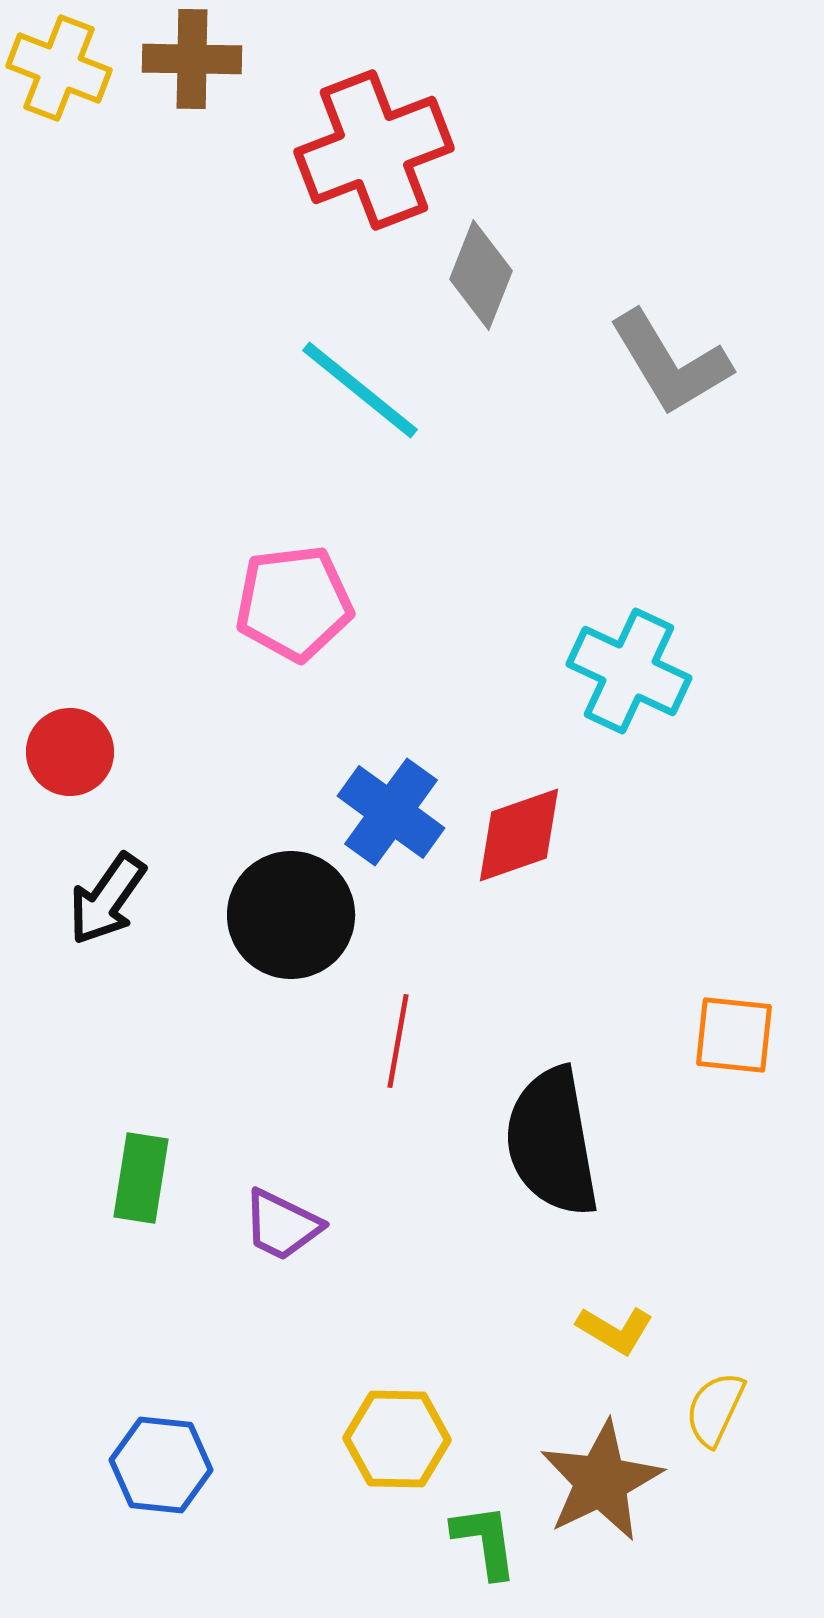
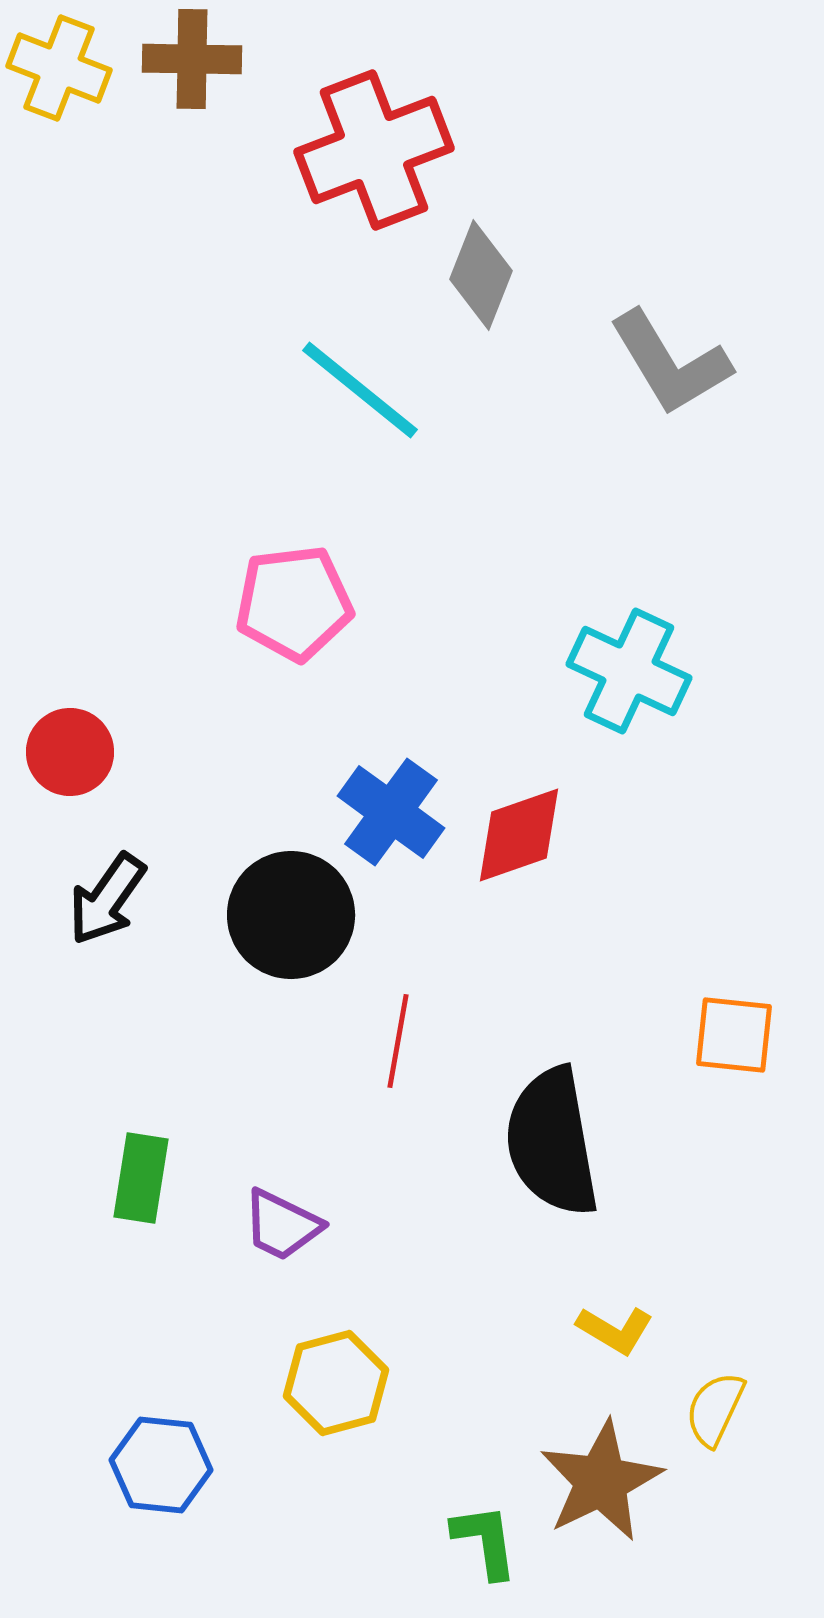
yellow hexagon: moved 61 px left, 56 px up; rotated 16 degrees counterclockwise
